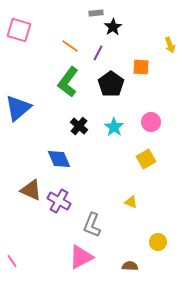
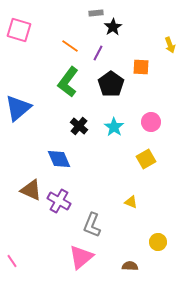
pink triangle: rotated 12 degrees counterclockwise
